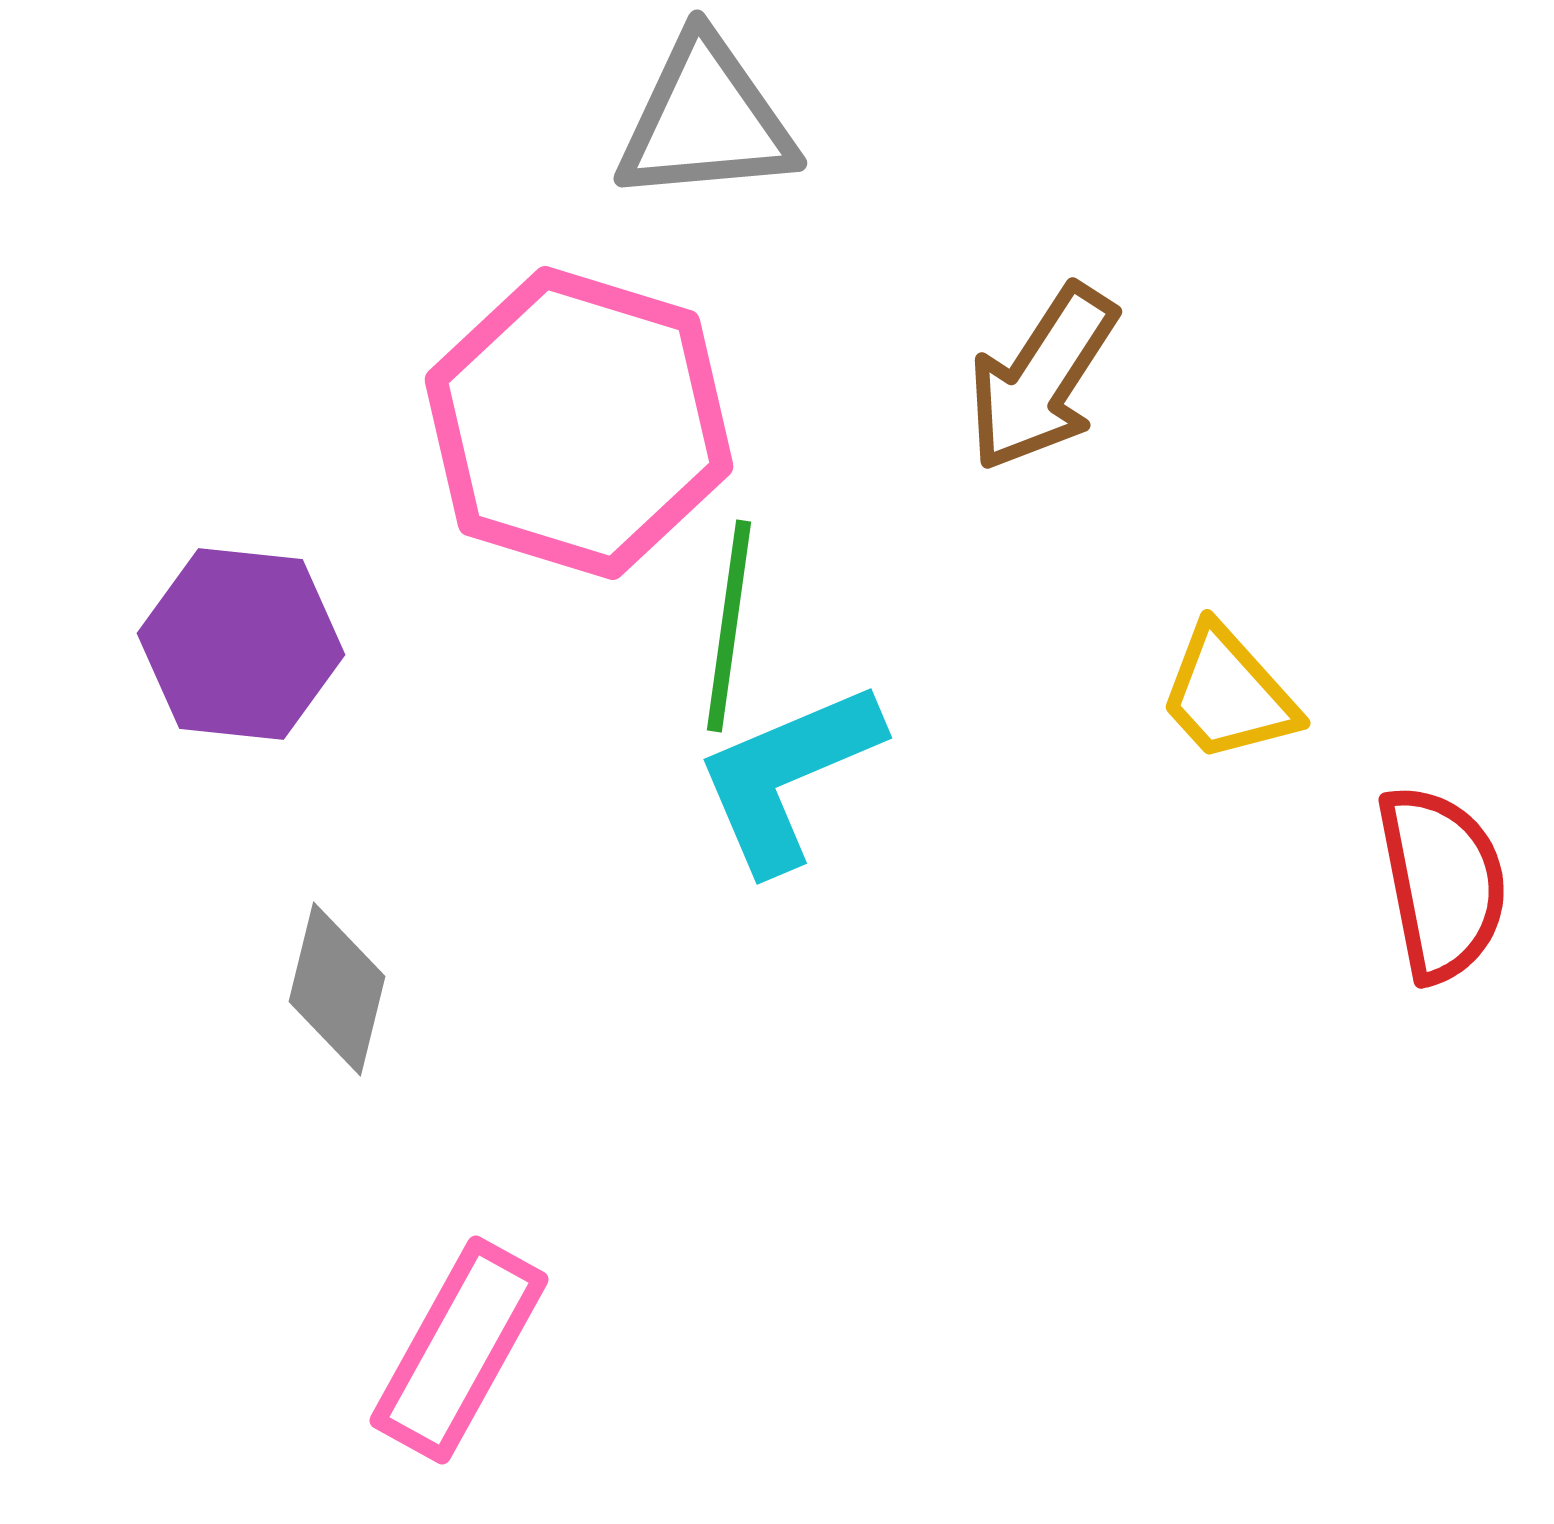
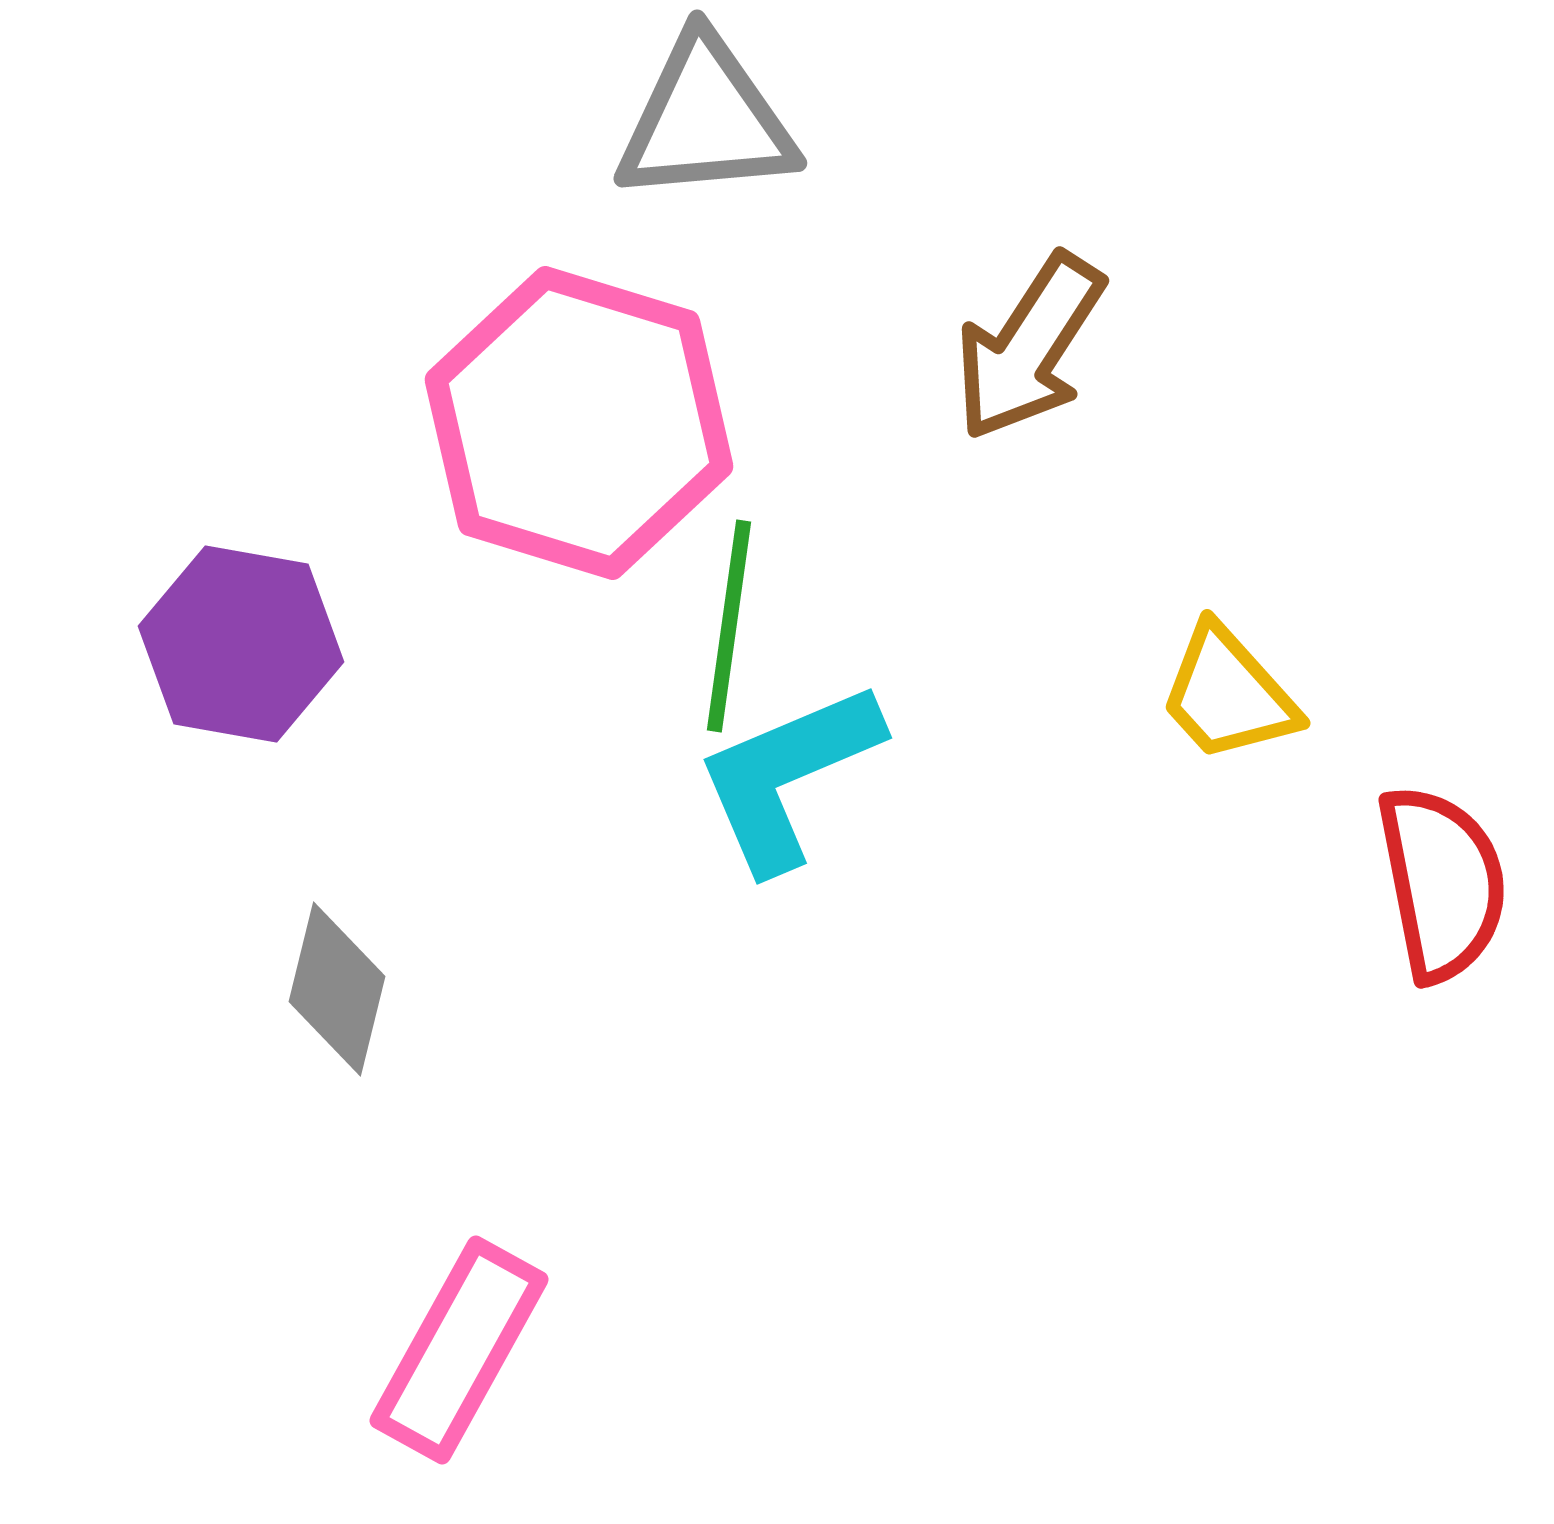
brown arrow: moved 13 px left, 31 px up
purple hexagon: rotated 4 degrees clockwise
